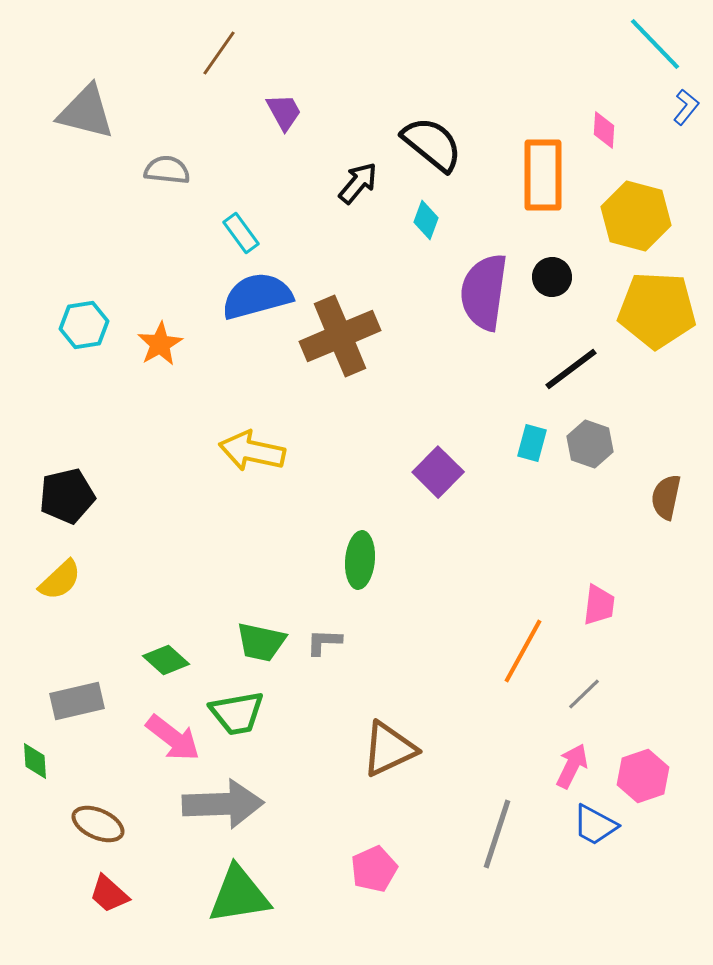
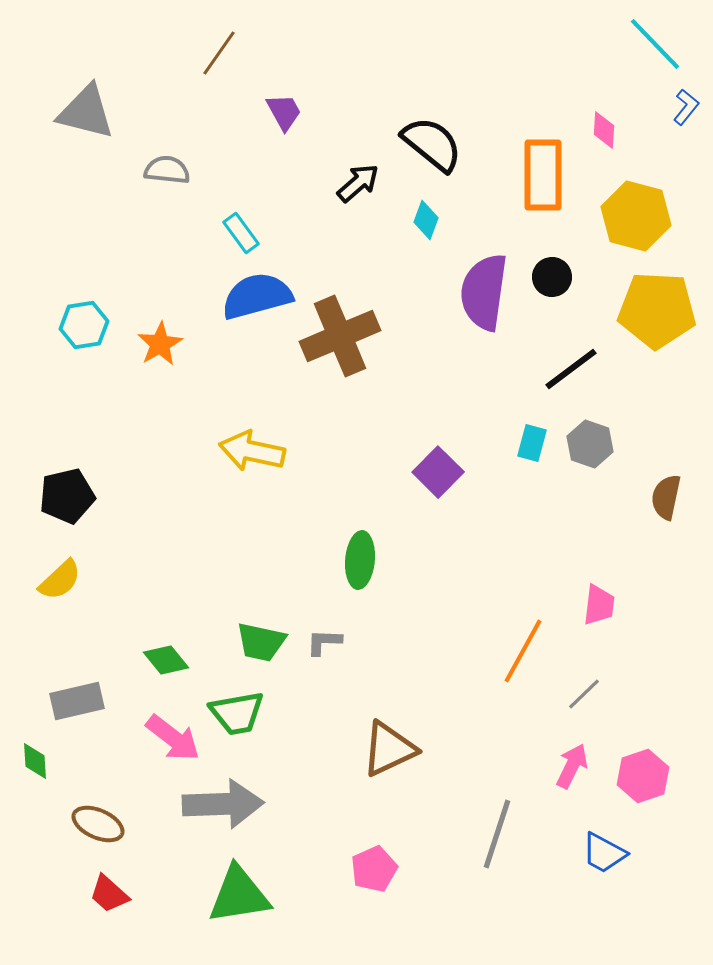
black arrow at (358, 183): rotated 9 degrees clockwise
green diamond at (166, 660): rotated 9 degrees clockwise
blue trapezoid at (595, 825): moved 9 px right, 28 px down
